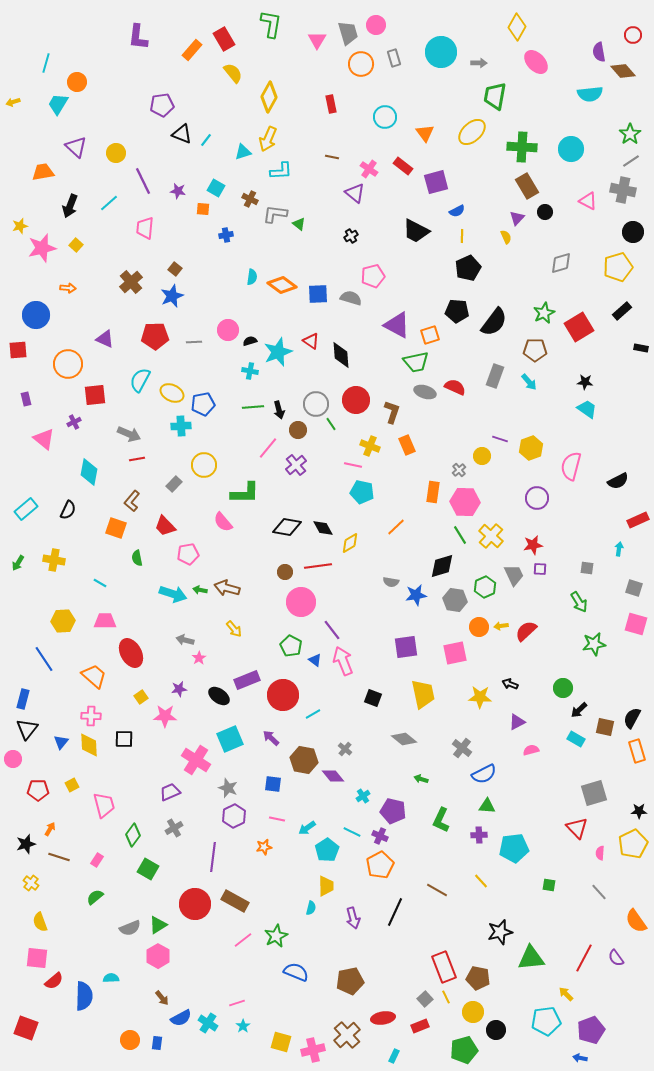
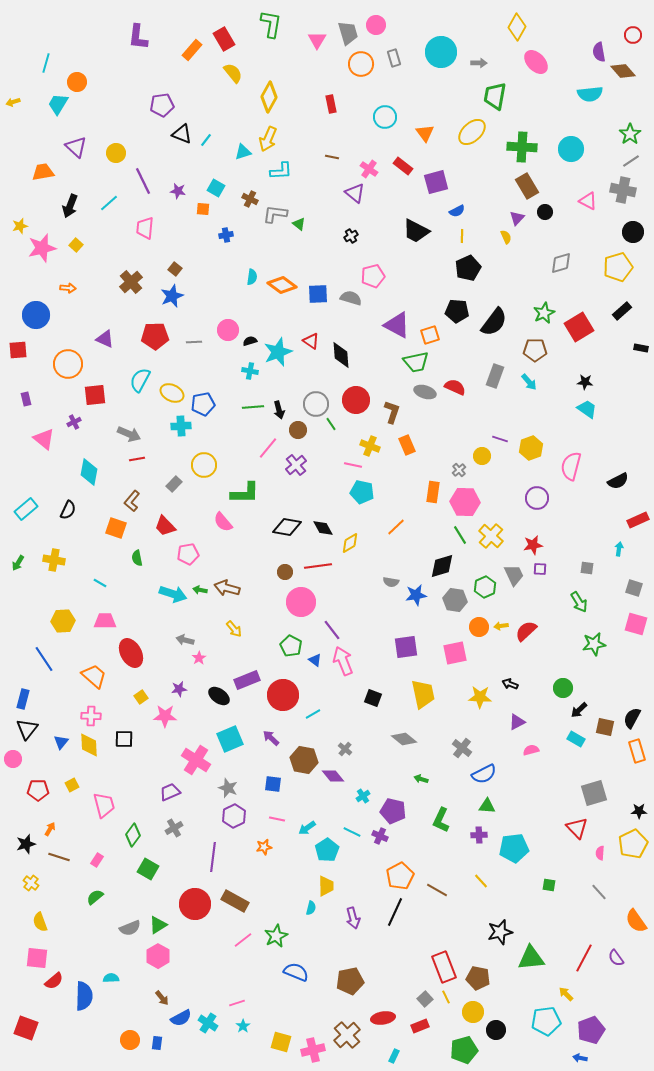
orange pentagon at (380, 865): moved 20 px right, 11 px down
